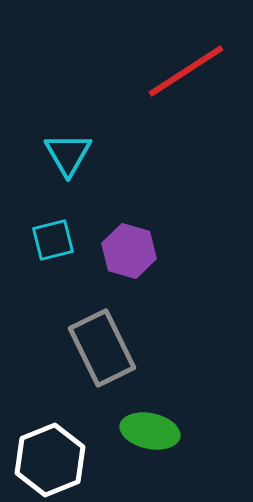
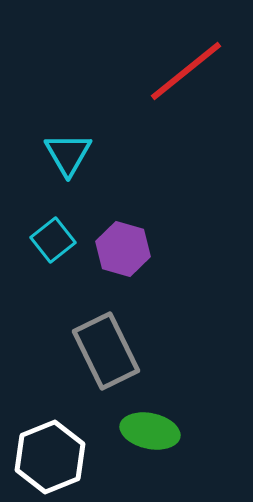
red line: rotated 6 degrees counterclockwise
cyan square: rotated 24 degrees counterclockwise
purple hexagon: moved 6 px left, 2 px up
gray rectangle: moved 4 px right, 3 px down
white hexagon: moved 3 px up
